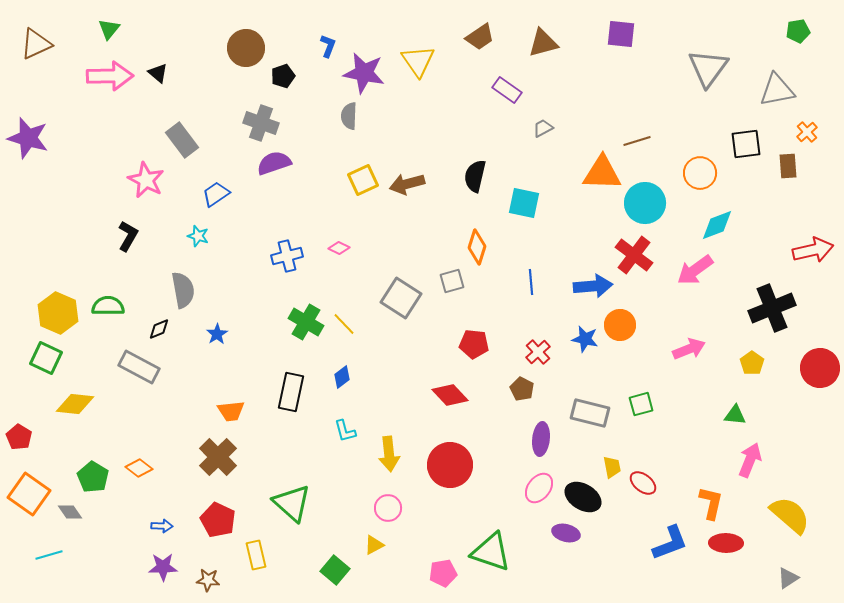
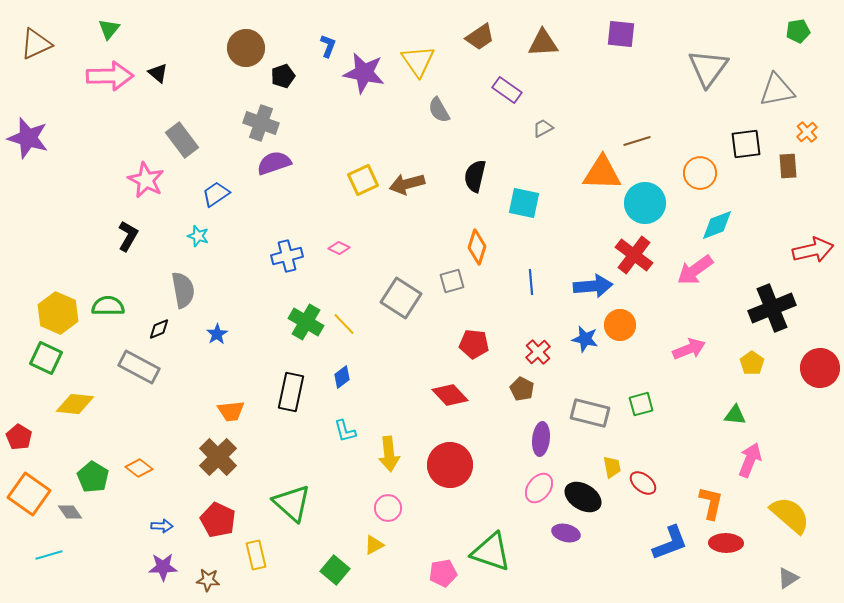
brown triangle at (543, 43): rotated 12 degrees clockwise
gray semicircle at (349, 116): moved 90 px right, 6 px up; rotated 32 degrees counterclockwise
